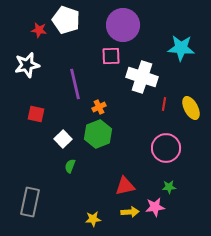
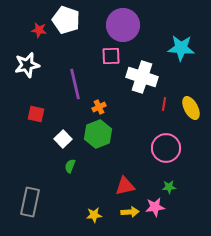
yellow star: moved 1 px right, 4 px up
